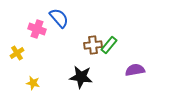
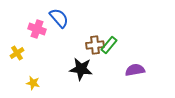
brown cross: moved 2 px right
black star: moved 8 px up
